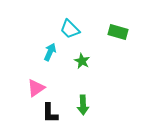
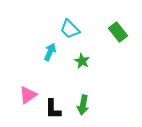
green rectangle: rotated 36 degrees clockwise
pink triangle: moved 8 px left, 7 px down
green arrow: rotated 12 degrees clockwise
black L-shape: moved 3 px right, 4 px up
